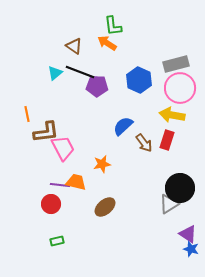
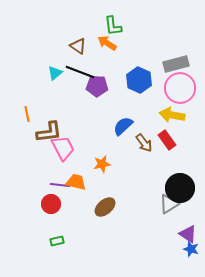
brown triangle: moved 4 px right
brown L-shape: moved 3 px right
red rectangle: rotated 54 degrees counterclockwise
